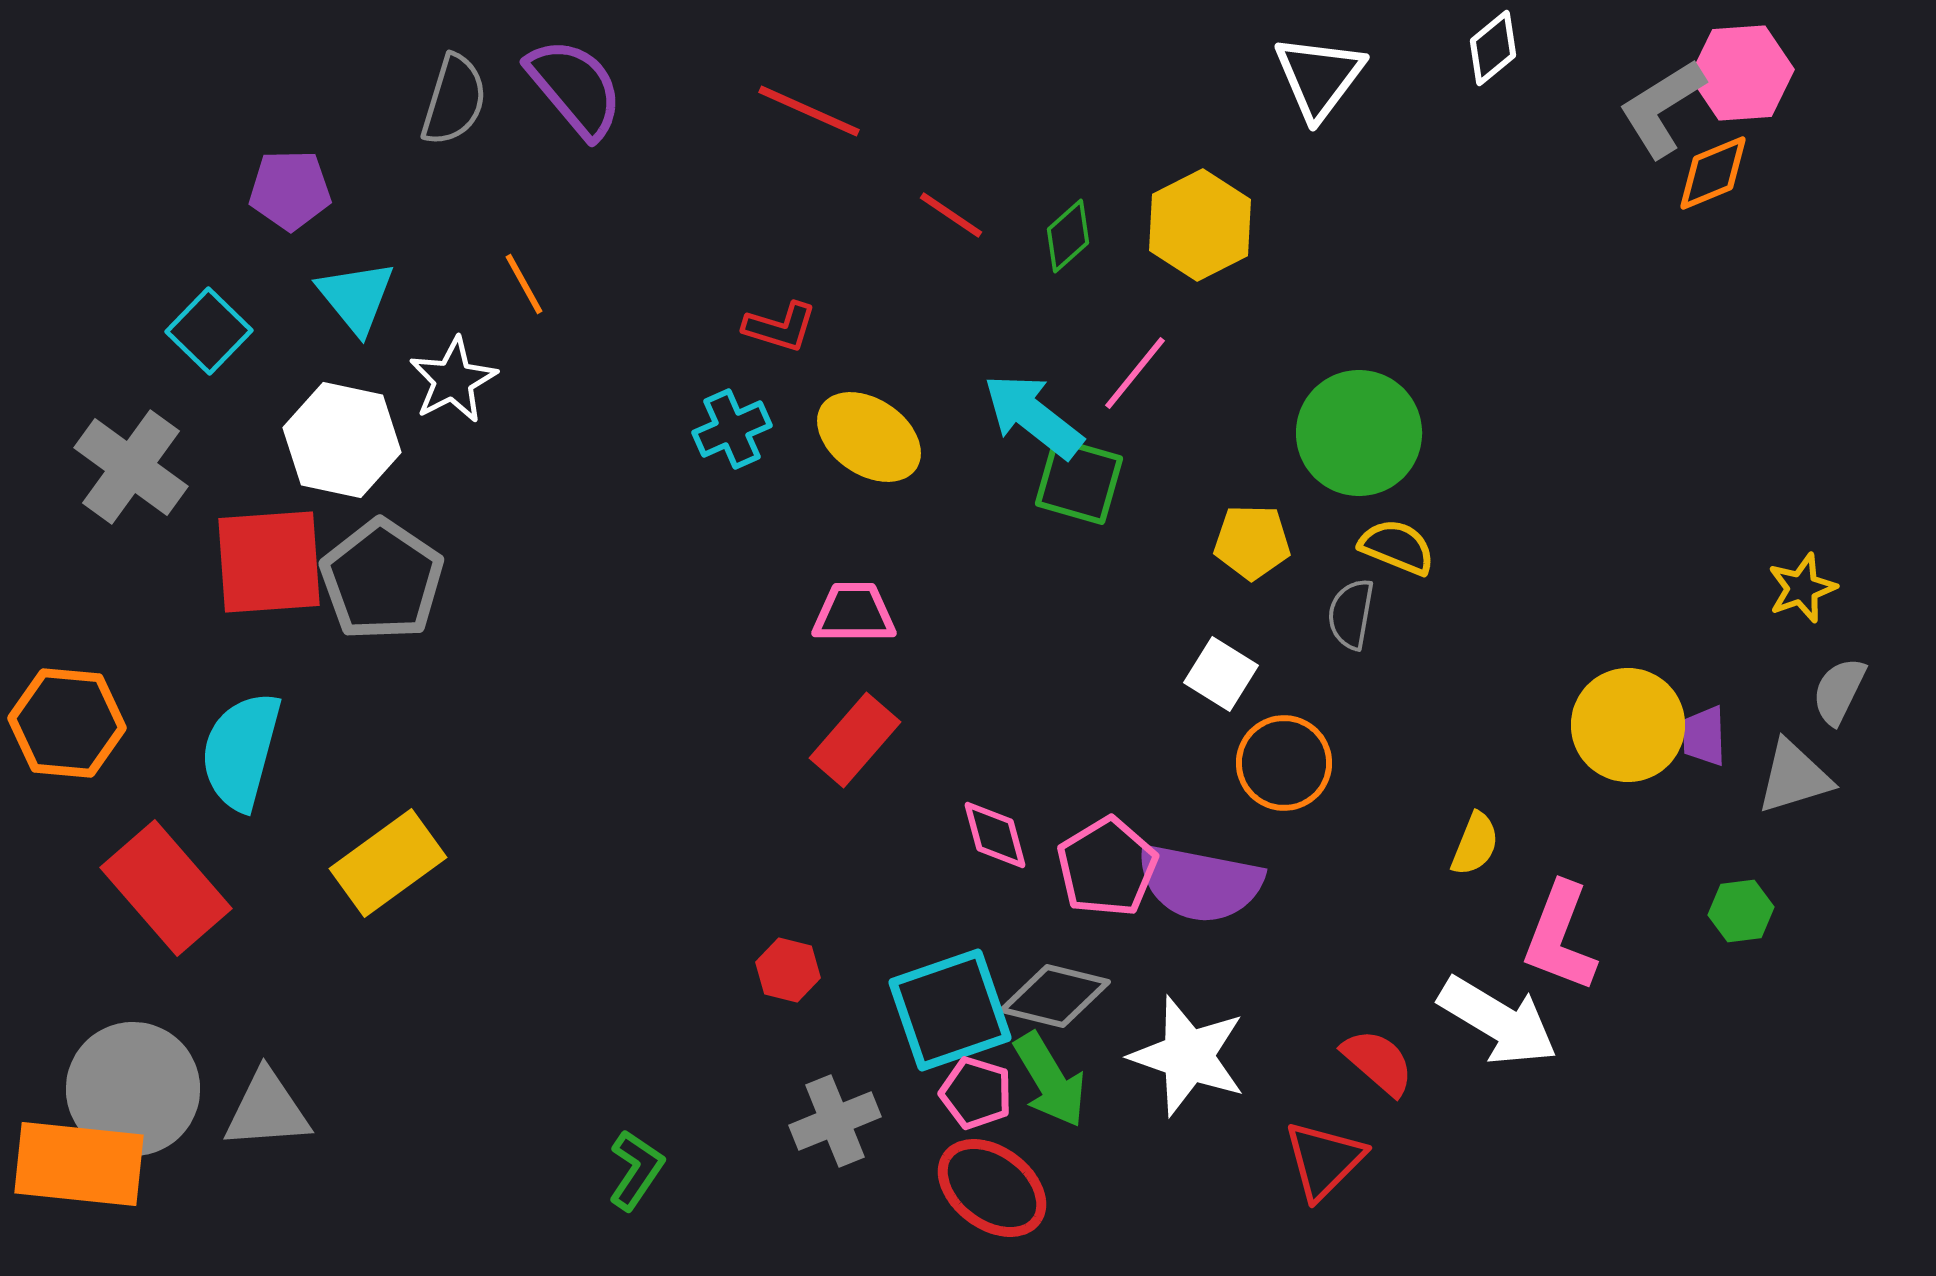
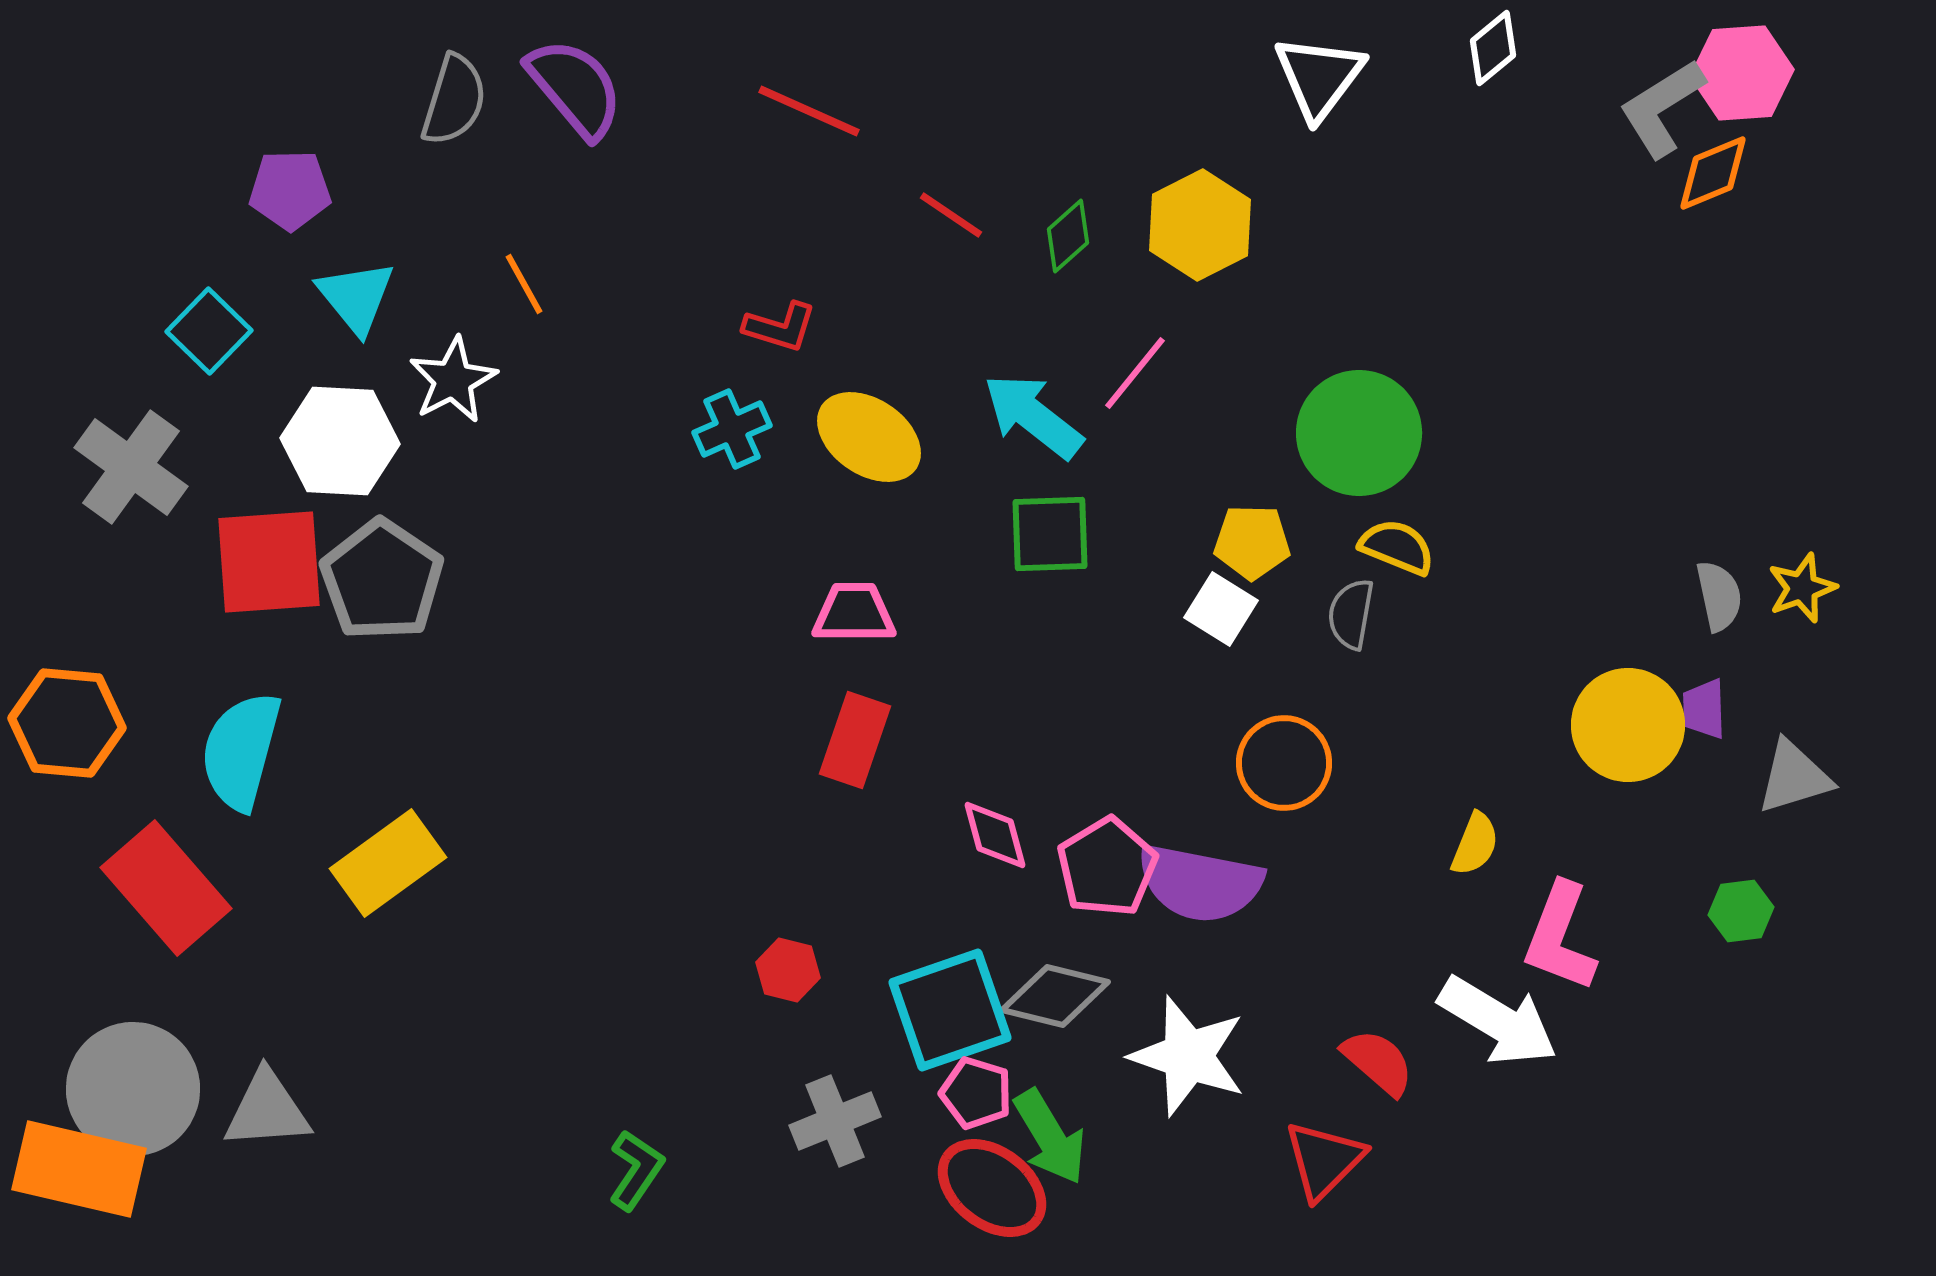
white hexagon at (342, 440): moved 2 px left, 1 px down; rotated 9 degrees counterclockwise
green square at (1079, 481): moved 29 px left, 53 px down; rotated 18 degrees counterclockwise
white square at (1221, 674): moved 65 px up
gray semicircle at (1839, 691): moved 120 px left, 95 px up; rotated 142 degrees clockwise
purple trapezoid at (1704, 736): moved 27 px up
red rectangle at (855, 740): rotated 22 degrees counterclockwise
green arrow at (1050, 1080): moved 57 px down
orange rectangle at (79, 1164): moved 5 px down; rotated 7 degrees clockwise
